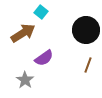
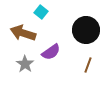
brown arrow: rotated 130 degrees counterclockwise
purple semicircle: moved 7 px right, 6 px up
gray star: moved 16 px up
